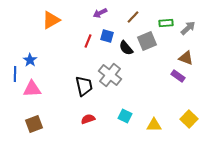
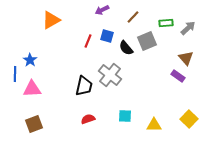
purple arrow: moved 2 px right, 3 px up
brown triangle: rotated 28 degrees clockwise
black trapezoid: rotated 25 degrees clockwise
cyan square: rotated 24 degrees counterclockwise
